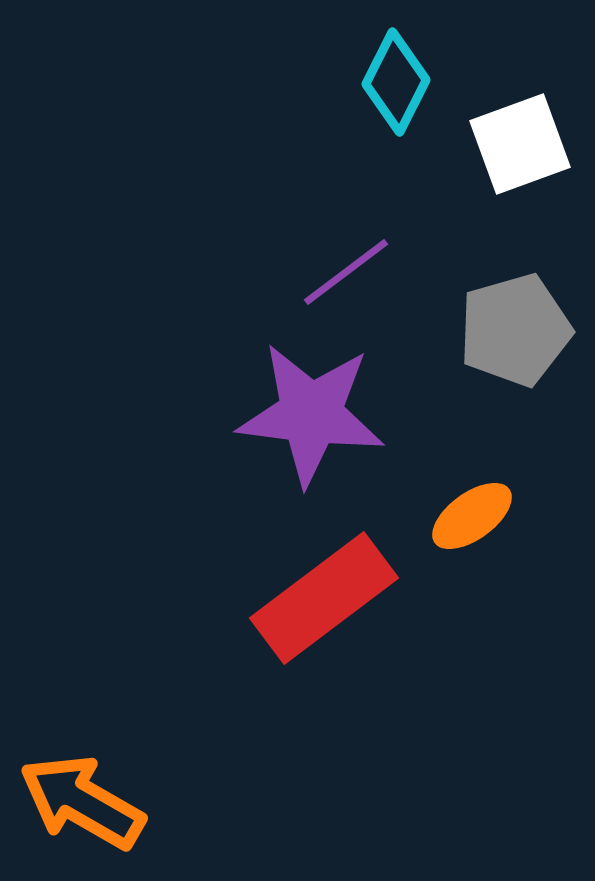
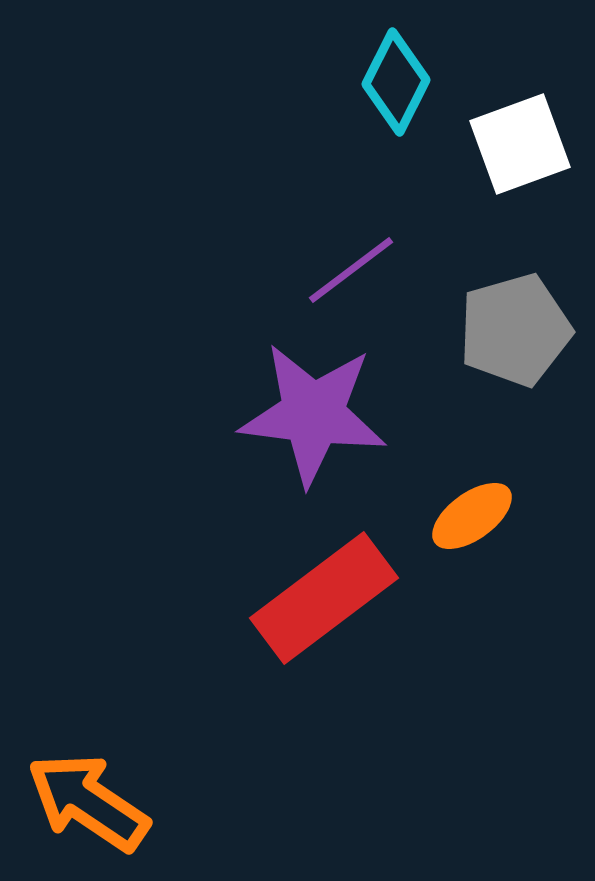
purple line: moved 5 px right, 2 px up
purple star: moved 2 px right
orange arrow: moved 6 px right; rotated 4 degrees clockwise
